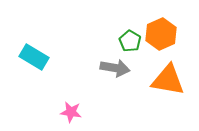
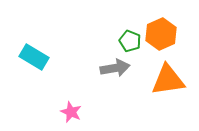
green pentagon: rotated 10 degrees counterclockwise
gray arrow: rotated 20 degrees counterclockwise
orange triangle: rotated 18 degrees counterclockwise
pink star: rotated 15 degrees clockwise
